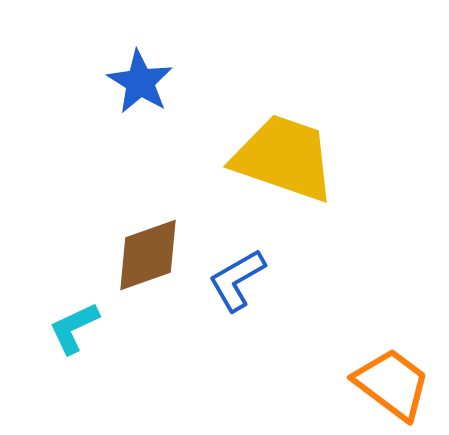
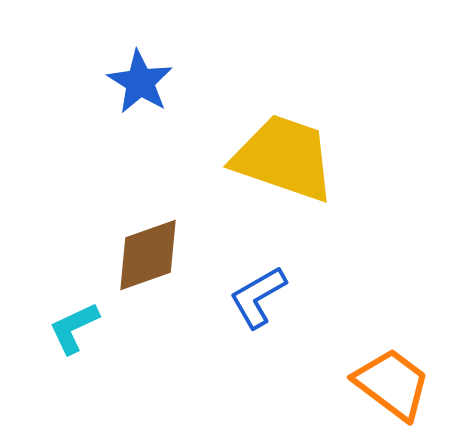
blue L-shape: moved 21 px right, 17 px down
